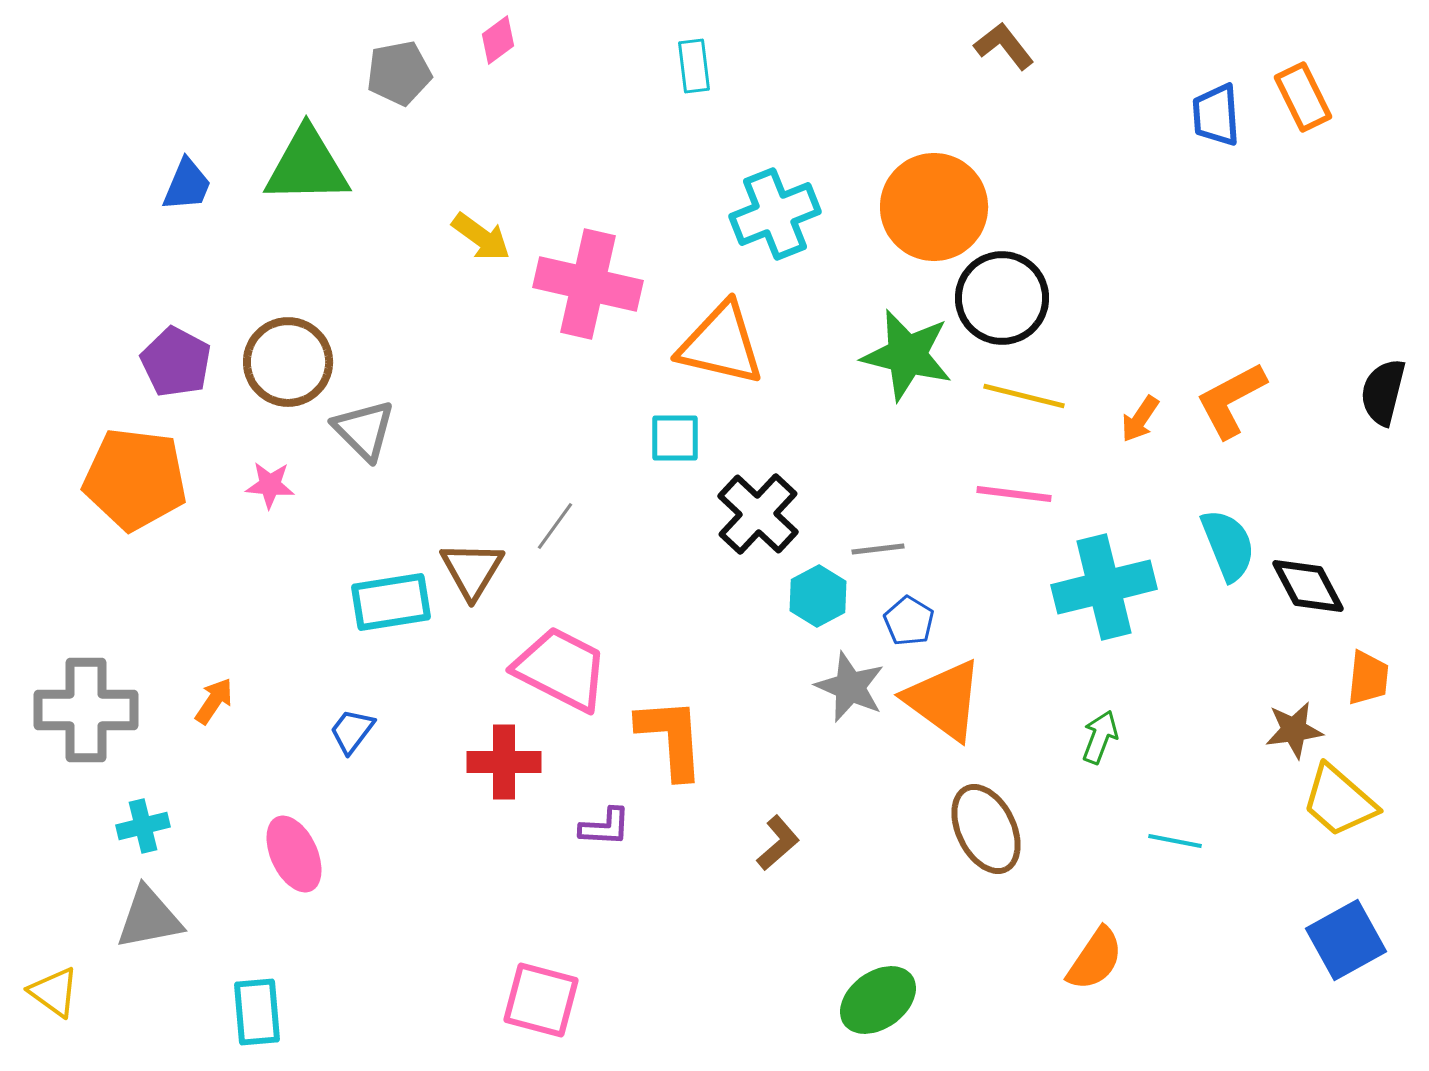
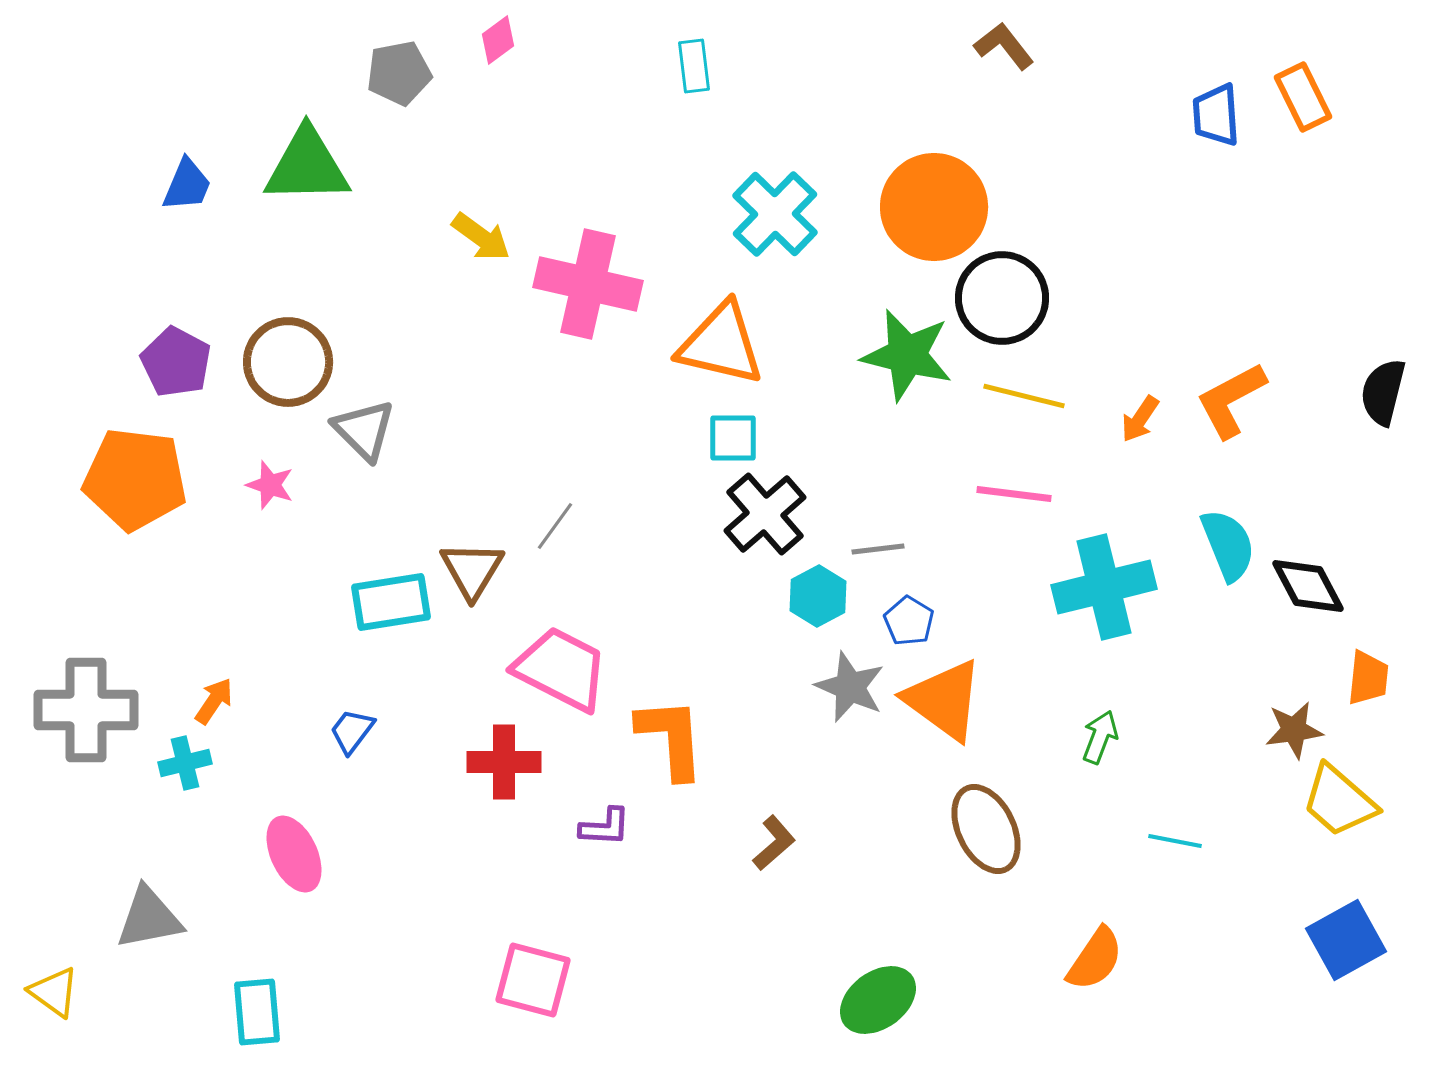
cyan cross at (775, 214): rotated 24 degrees counterclockwise
cyan square at (675, 438): moved 58 px right
pink star at (270, 485): rotated 15 degrees clockwise
black cross at (758, 514): moved 7 px right; rotated 6 degrees clockwise
cyan cross at (143, 826): moved 42 px right, 63 px up
brown L-shape at (778, 843): moved 4 px left
pink square at (541, 1000): moved 8 px left, 20 px up
